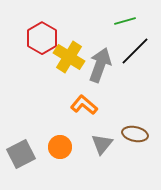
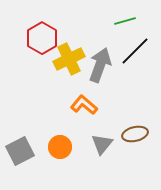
yellow cross: moved 2 px down; rotated 32 degrees clockwise
brown ellipse: rotated 25 degrees counterclockwise
gray square: moved 1 px left, 3 px up
